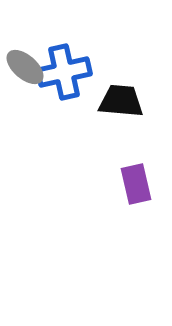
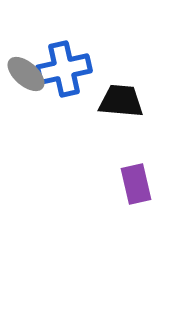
gray ellipse: moved 1 px right, 7 px down
blue cross: moved 3 px up
